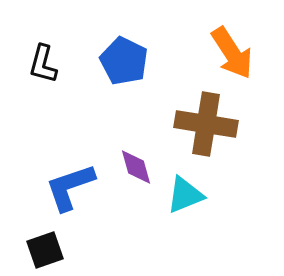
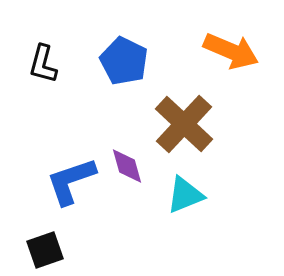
orange arrow: moved 1 px left, 2 px up; rotated 34 degrees counterclockwise
brown cross: moved 22 px left; rotated 34 degrees clockwise
purple diamond: moved 9 px left, 1 px up
blue L-shape: moved 1 px right, 6 px up
